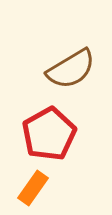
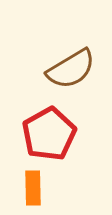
orange rectangle: rotated 36 degrees counterclockwise
